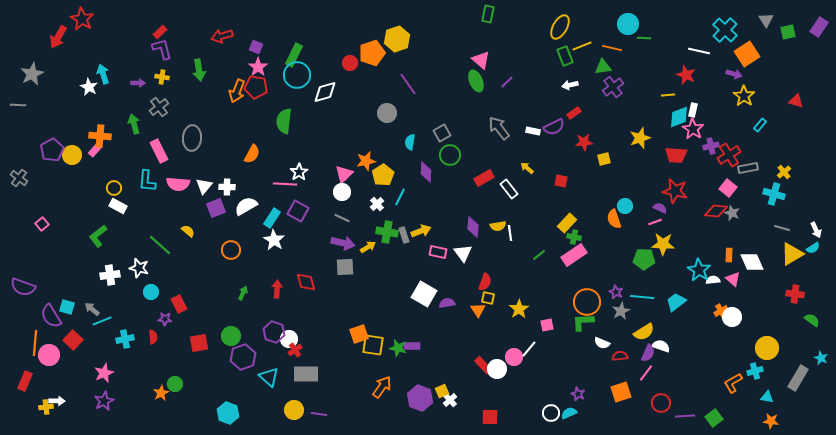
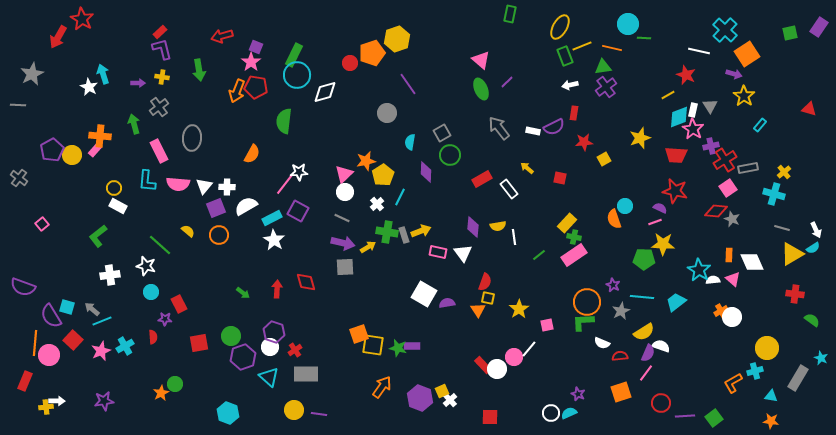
green rectangle at (488, 14): moved 22 px right
gray triangle at (766, 20): moved 56 px left, 86 px down
green square at (788, 32): moved 2 px right, 1 px down
pink star at (258, 67): moved 7 px left, 5 px up
green ellipse at (476, 81): moved 5 px right, 8 px down
purple cross at (613, 87): moved 7 px left
yellow line at (668, 95): rotated 24 degrees counterclockwise
red triangle at (796, 101): moved 13 px right, 8 px down
red rectangle at (574, 113): rotated 48 degrees counterclockwise
red cross at (729, 155): moved 4 px left, 5 px down
yellow square at (604, 159): rotated 16 degrees counterclockwise
white star at (299, 172): rotated 30 degrees clockwise
red rectangle at (484, 178): moved 2 px left, 1 px down
red square at (561, 181): moved 1 px left, 3 px up
pink line at (285, 184): rotated 55 degrees counterclockwise
pink square at (728, 188): rotated 18 degrees clockwise
white circle at (342, 192): moved 3 px right
gray star at (732, 213): moved 6 px down
cyan rectangle at (272, 218): rotated 30 degrees clockwise
white line at (510, 233): moved 4 px right, 4 px down
orange circle at (231, 250): moved 12 px left, 15 px up
white star at (139, 268): moved 7 px right, 2 px up
purple star at (616, 292): moved 3 px left, 7 px up
green arrow at (243, 293): rotated 104 degrees clockwise
cyan cross at (125, 339): moved 7 px down; rotated 18 degrees counterclockwise
white circle at (289, 339): moved 19 px left, 8 px down
pink star at (104, 373): moved 3 px left, 22 px up
cyan triangle at (767, 397): moved 4 px right, 1 px up
purple star at (104, 401): rotated 18 degrees clockwise
